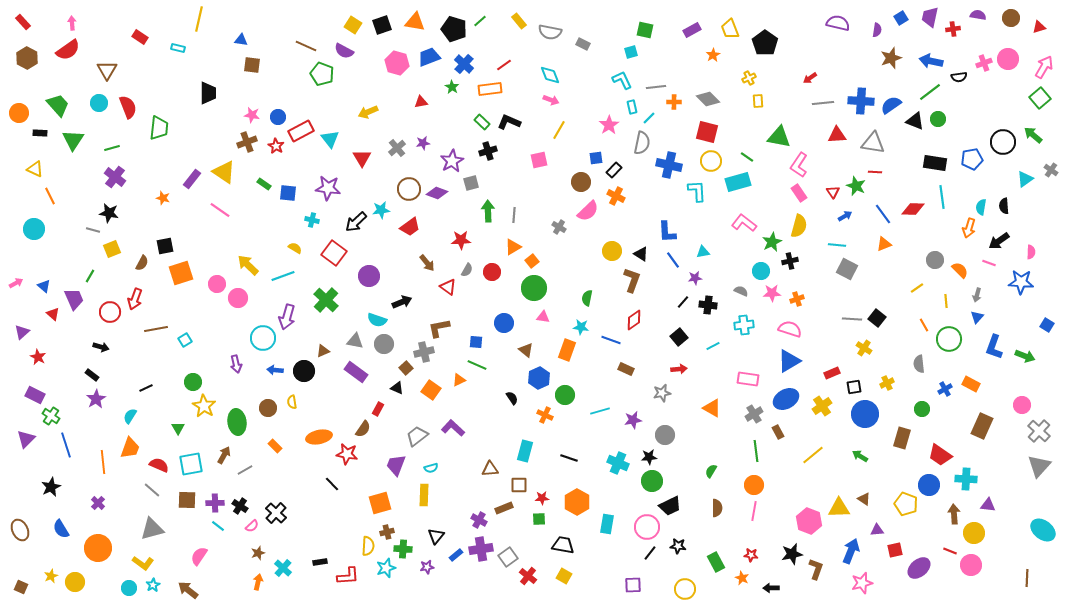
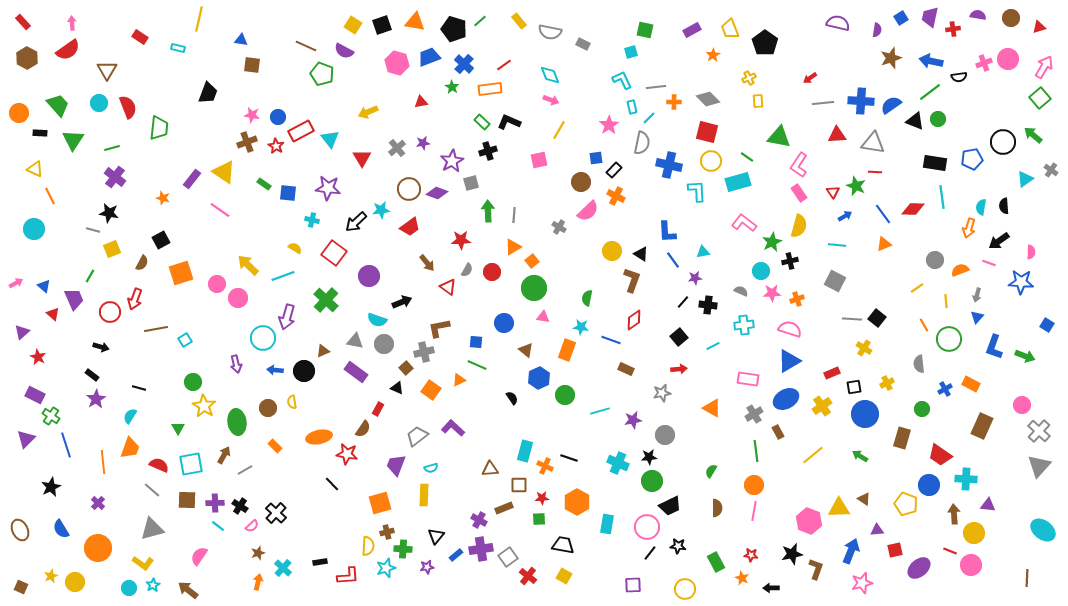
black trapezoid at (208, 93): rotated 20 degrees clockwise
black square at (165, 246): moved 4 px left, 6 px up; rotated 18 degrees counterclockwise
gray square at (847, 269): moved 12 px left, 12 px down
orange semicircle at (960, 270): rotated 66 degrees counterclockwise
black line at (146, 388): moved 7 px left; rotated 40 degrees clockwise
orange cross at (545, 415): moved 51 px down
